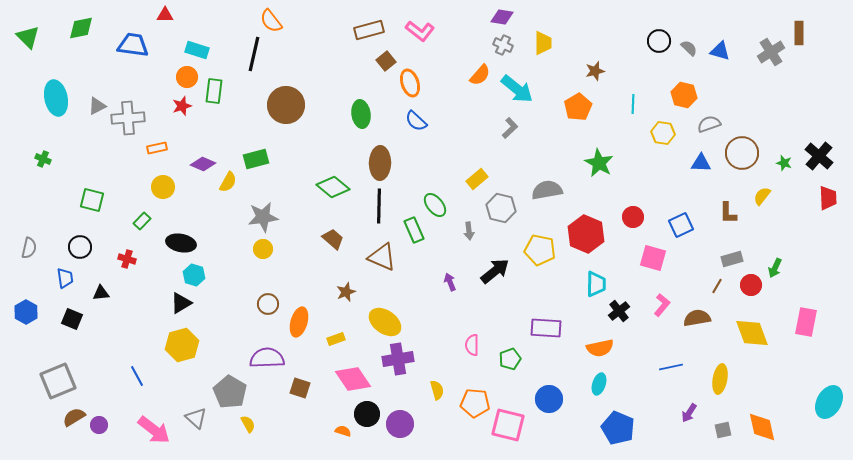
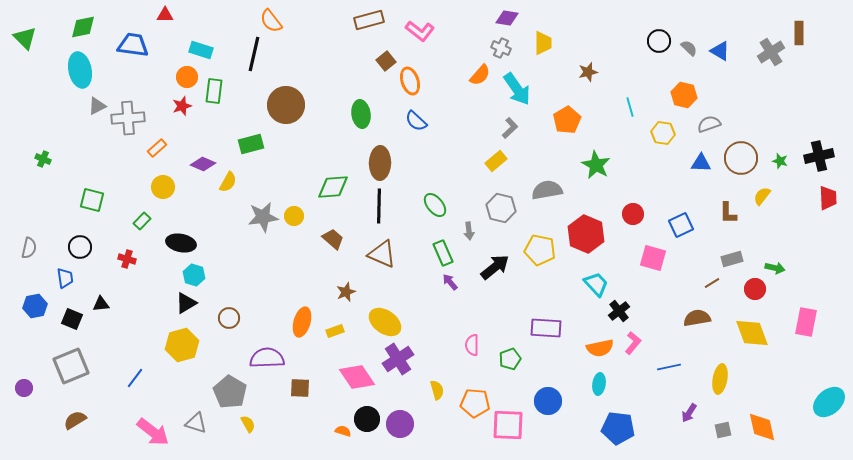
purple diamond at (502, 17): moved 5 px right, 1 px down
green diamond at (81, 28): moved 2 px right, 1 px up
brown rectangle at (369, 30): moved 10 px up
green triangle at (28, 37): moved 3 px left, 1 px down
gray cross at (503, 45): moved 2 px left, 3 px down
cyan rectangle at (197, 50): moved 4 px right
blue triangle at (720, 51): rotated 15 degrees clockwise
brown star at (595, 71): moved 7 px left, 1 px down
orange ellipse at (410, 83): moved 2 px up
cyan arrow at (517, 89): rotated 16 degrees clockwise
cyan ellipse at (56, 98): moved 24 px right, 28 px up
cyan line at (633, 104): moved 3 px left, 3 px down; rotated 18 degrees counterclockwise
orange pentagon at (578, 107): moved 11 px left, 13 px down
orange rectangle at (157, 148): rotated 30 degrees counterclockwise
brown circle at (742, 153): moved 1 px left, 5 px down
black cross at (819, 156): rotated 36 degrees clockwise
green rectangle at (256, 159): moved 5 px left, 15 px up
green star at (599, 163): moved 3 px left, 2 px down
green star at (784, 163): moved 4 px left, 2 px up
yellow rectangle at (477, 179): moved 19 px right, 18 px up
green diamond at (333, 187): rotated 44 degrees counterclockwise
red circle at (633, 217): moved 3 px up
green rectangle at (414, 230): moved 29 px right, 23 px down
yellow circle at (263, 249): moved 31 px right, 33 px up
brown triangle at (382, 257): moved 3 px up
green arrow at (775, 268): rotated 102 degrees counterclockwise
black arrow at (495, 271): moved 4 px up
purple arrow at (450, 282): rotated 18 degrees counterclockwise
cyan trapezoid at (596, 284): rotated 44 degrees counterclockwise
red circle at (751, 285): moved 4 px right, 4 px down
brown line at (717, 286): moved 5 px left, 3 px up; rotated 28 degrees clockwise
black triangle at (101, 293): moved 11 px down
black triangle at (181, 303): moved 5 px right
brown circle at (268, 304): moved 39 px left, 14 px down
pink L-shape at (662, 305): moved 29 px left, 38 px down
blue hexagon at (26, 312): moved 9 px right, 6 px up; rotated 20 degrees clockwise
orange ellipse at (299, 322): moved 3 px right
yellow rectangle at (336, 339): moved 1 px left, 8 px up
purple cross at (398, 359): rotated 24 degrees counterclockwise
blue line at (671, 367): moved 2 px left
blue line at (137, 376): moved 2 px left, 2 px down; rotated 65 degrees clockwise
pink diamond at (353, 379): moved 4 px right, 2 px up
gray square at (58, 381): moved 13 px right, 15 px up
cyan ellipse at (599, 384): rotated 10 degrees counterclockwise
brown square at (300, 388): rotated 15 degrees counterclockwise
blue circle at (549, 399): moved 1 px left, 2 px down
cyan ellipse at (829, 402): rotated 20 degrees clockwise
black circle at (367, 414): moved 5 px down
brown semicircle at (74, 417): moved 1 px right, 3 px down
gray triangle at (196, 418): moved 5 px down; rotated 25 degrees counterclockwise
purple circle at (99, 425): moved 75 px left, 37 px up
pink square at (508, 425): rotated 12 degrees counterclockwise
blue pentagon at (618, 428): rotated 16 degrees counterclockwise
pink arrow at (154, 430): moved 1 px left, 2 px down
